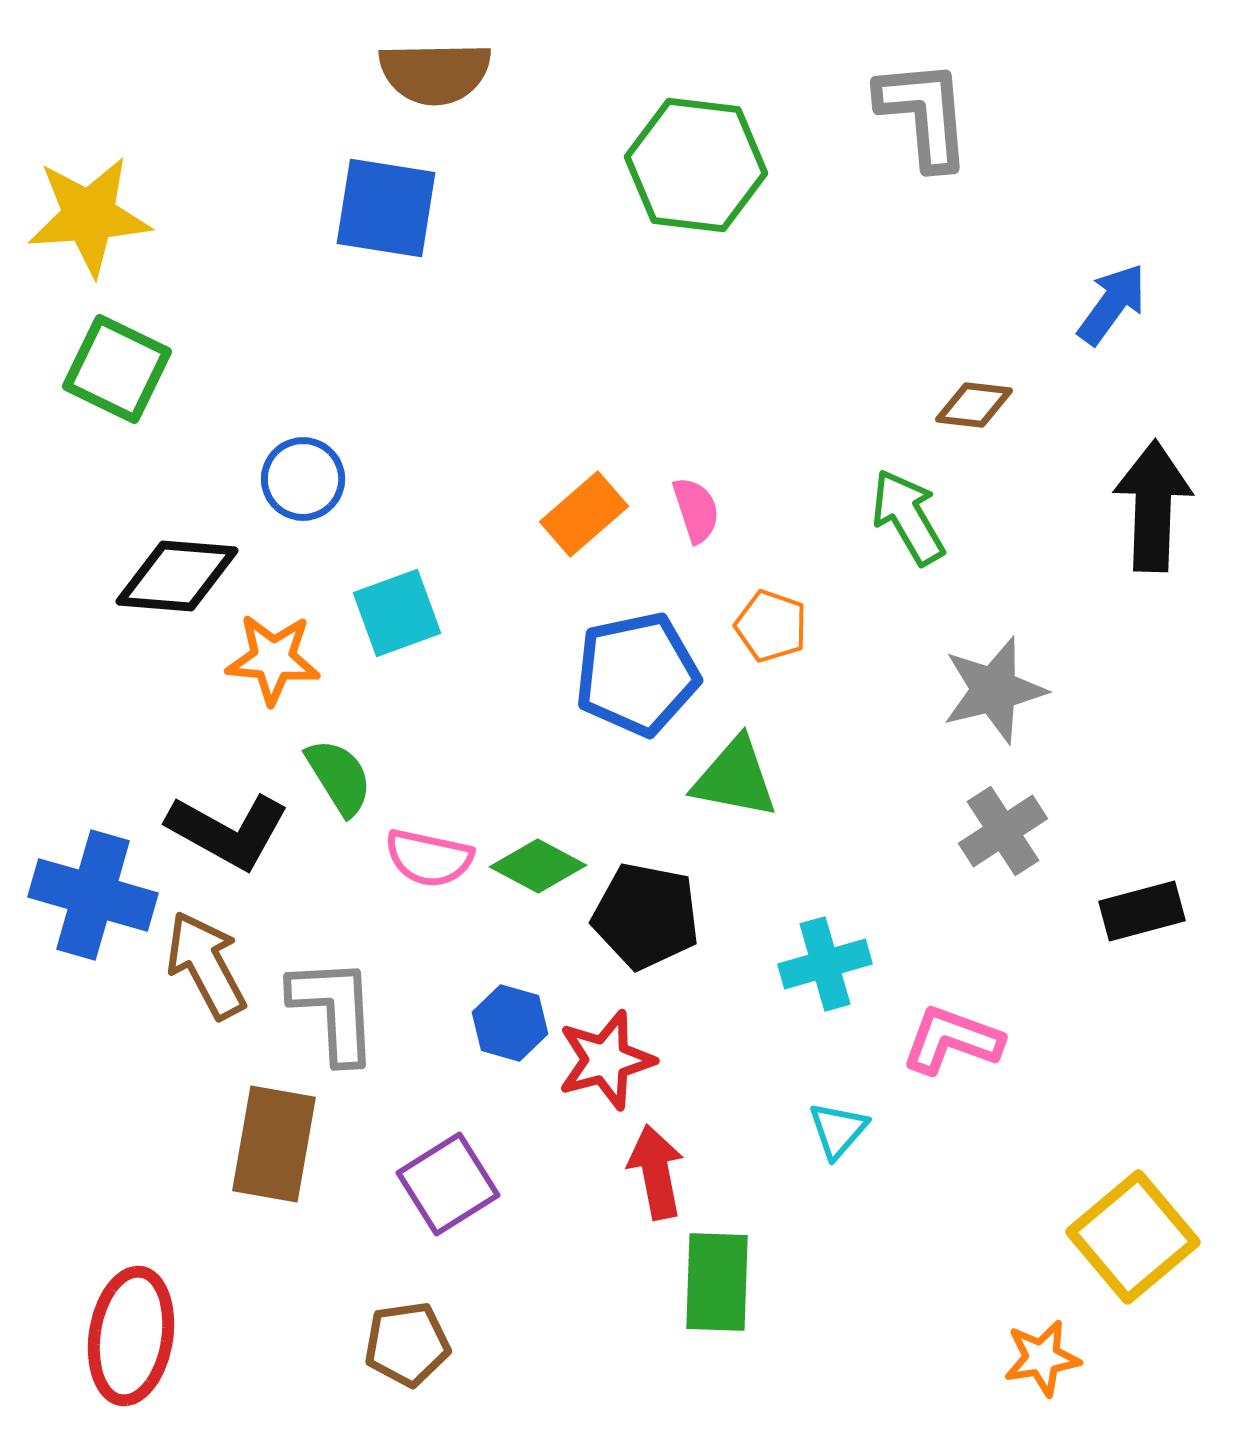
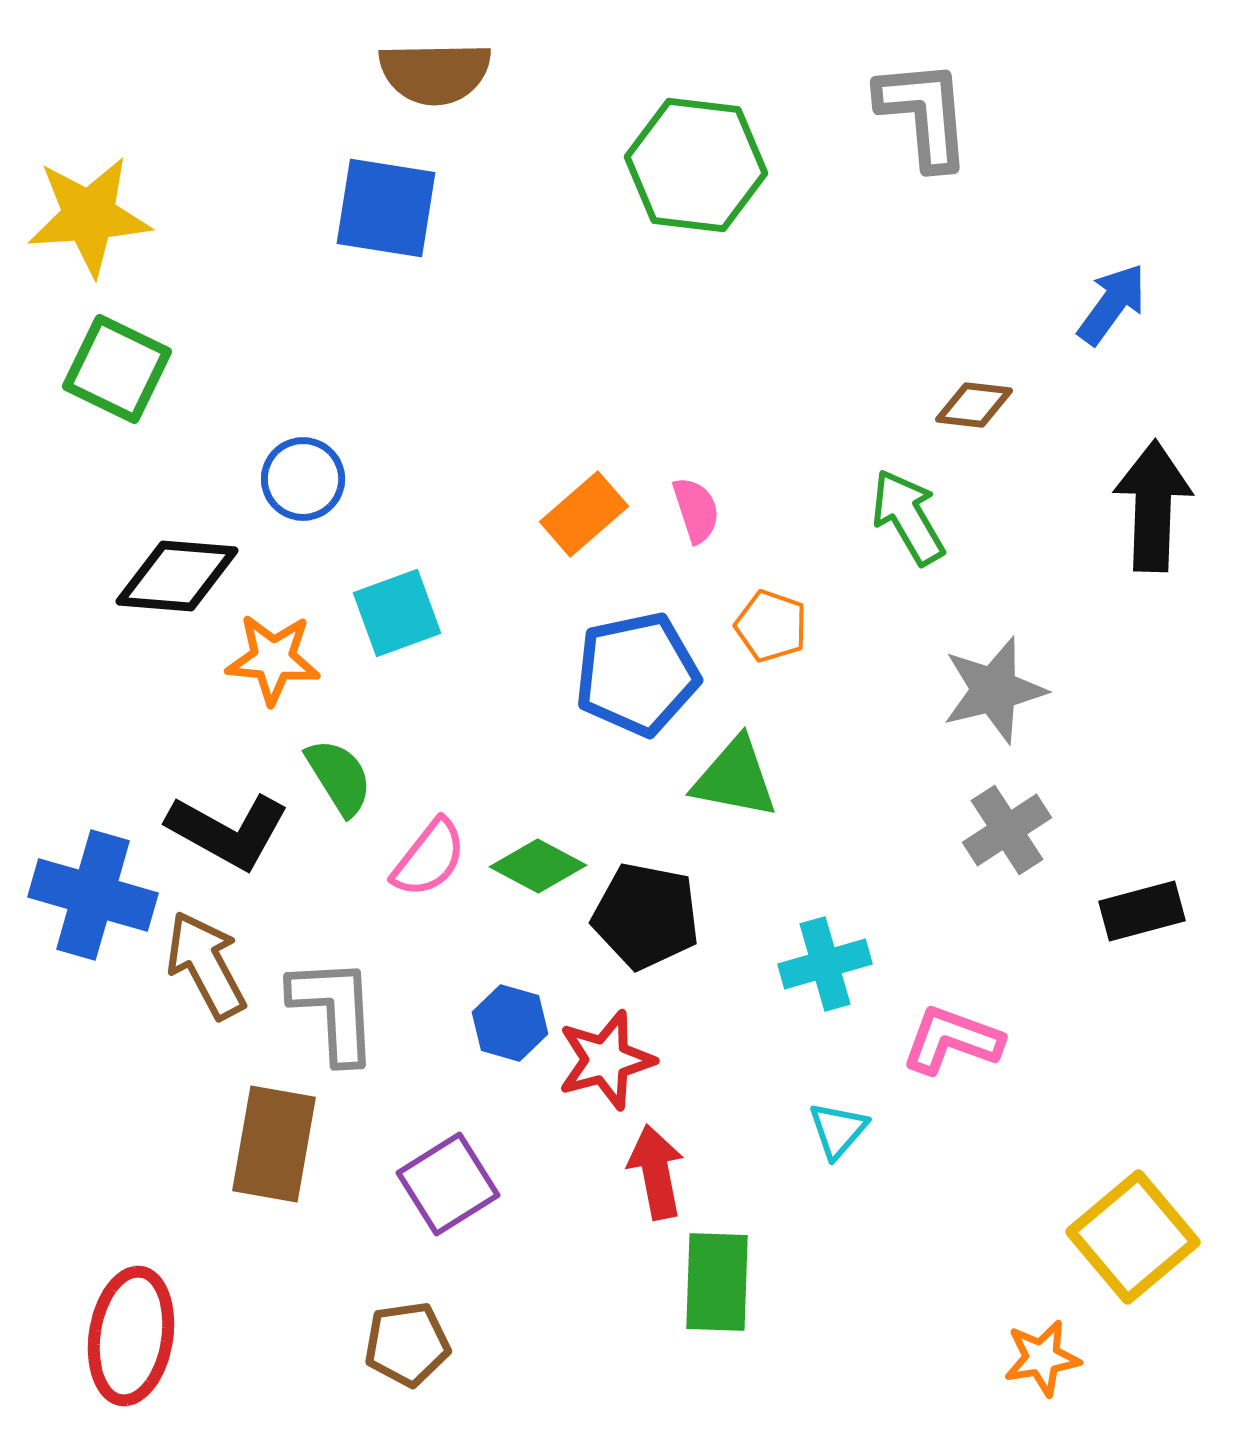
gray cross at (1003, 831): moved 4 px right, 1 px up
pink semicircle at (429, 858): rotated 64 degrees counterclockwise
